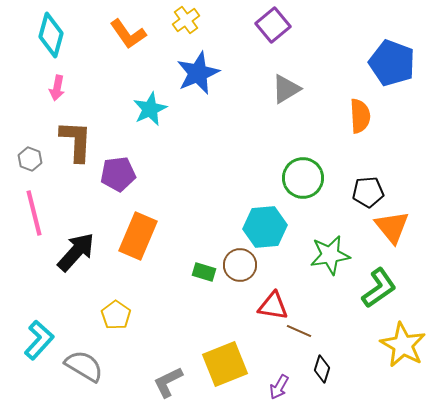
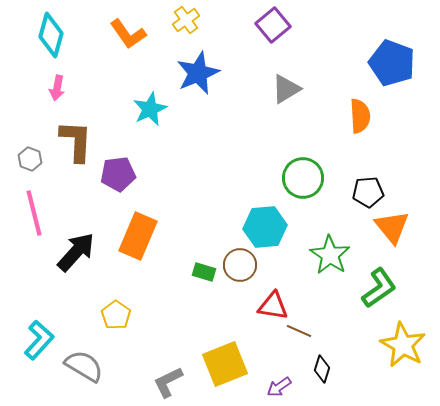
green star: rotated 30 degrees counterclockwise
purple arrow: rotated 25 degrees clockwise
